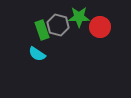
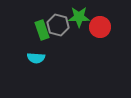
cyan semicircle: moved 1 px left, 4 px down; rotated 30 degrees counterclockwise
